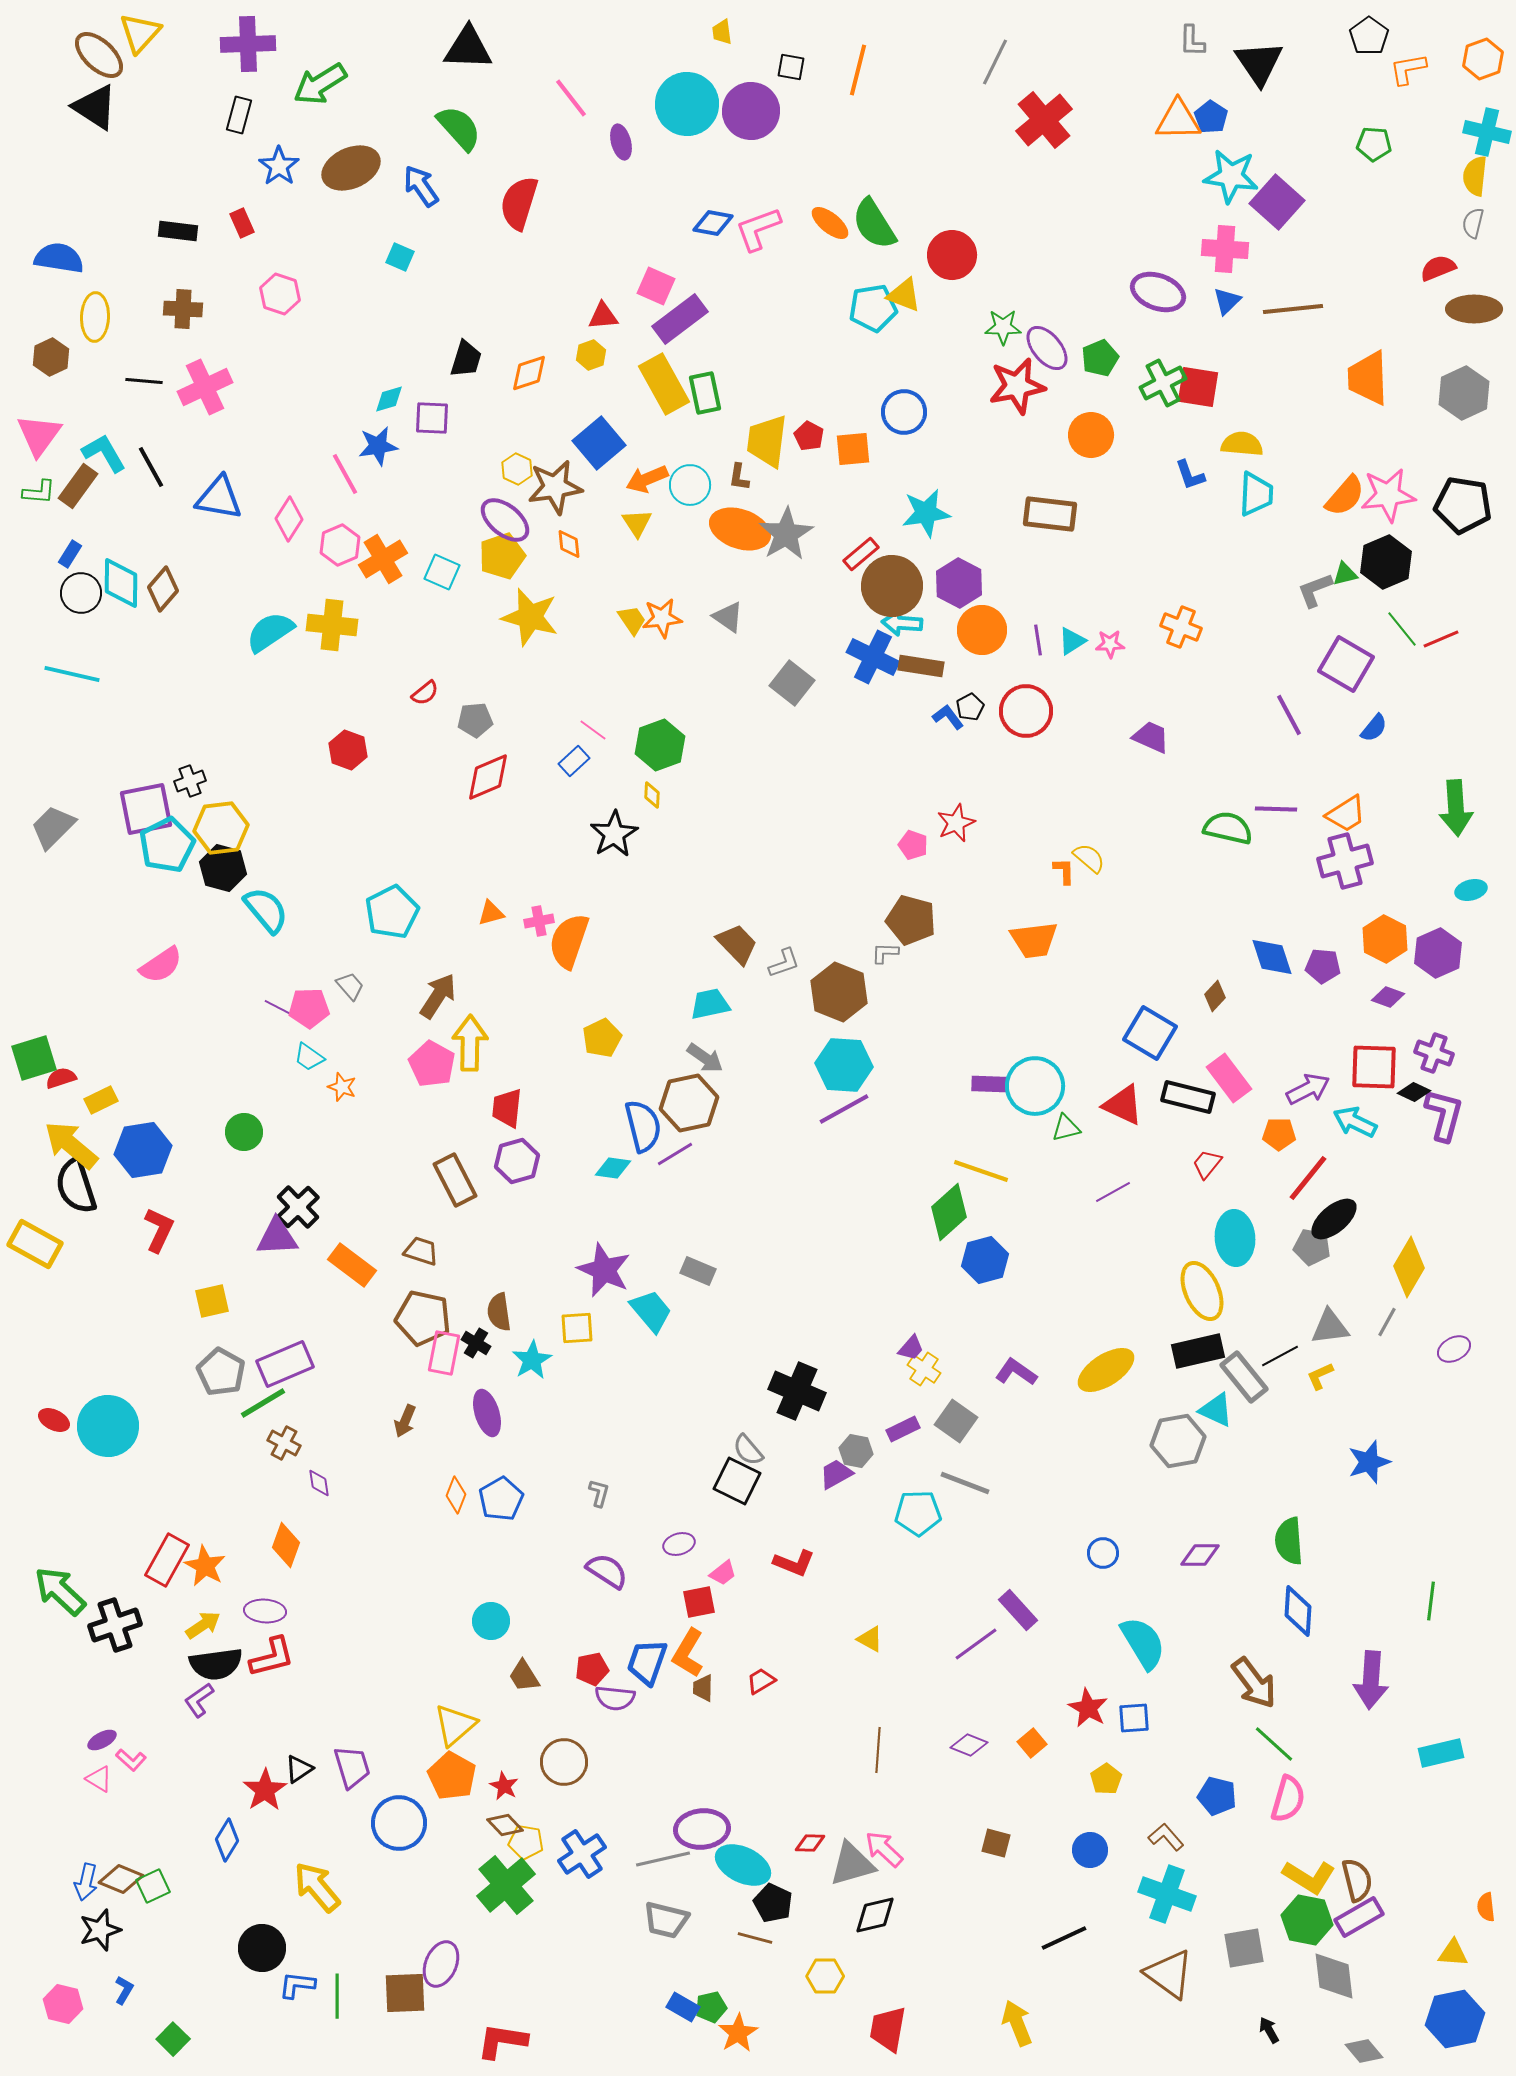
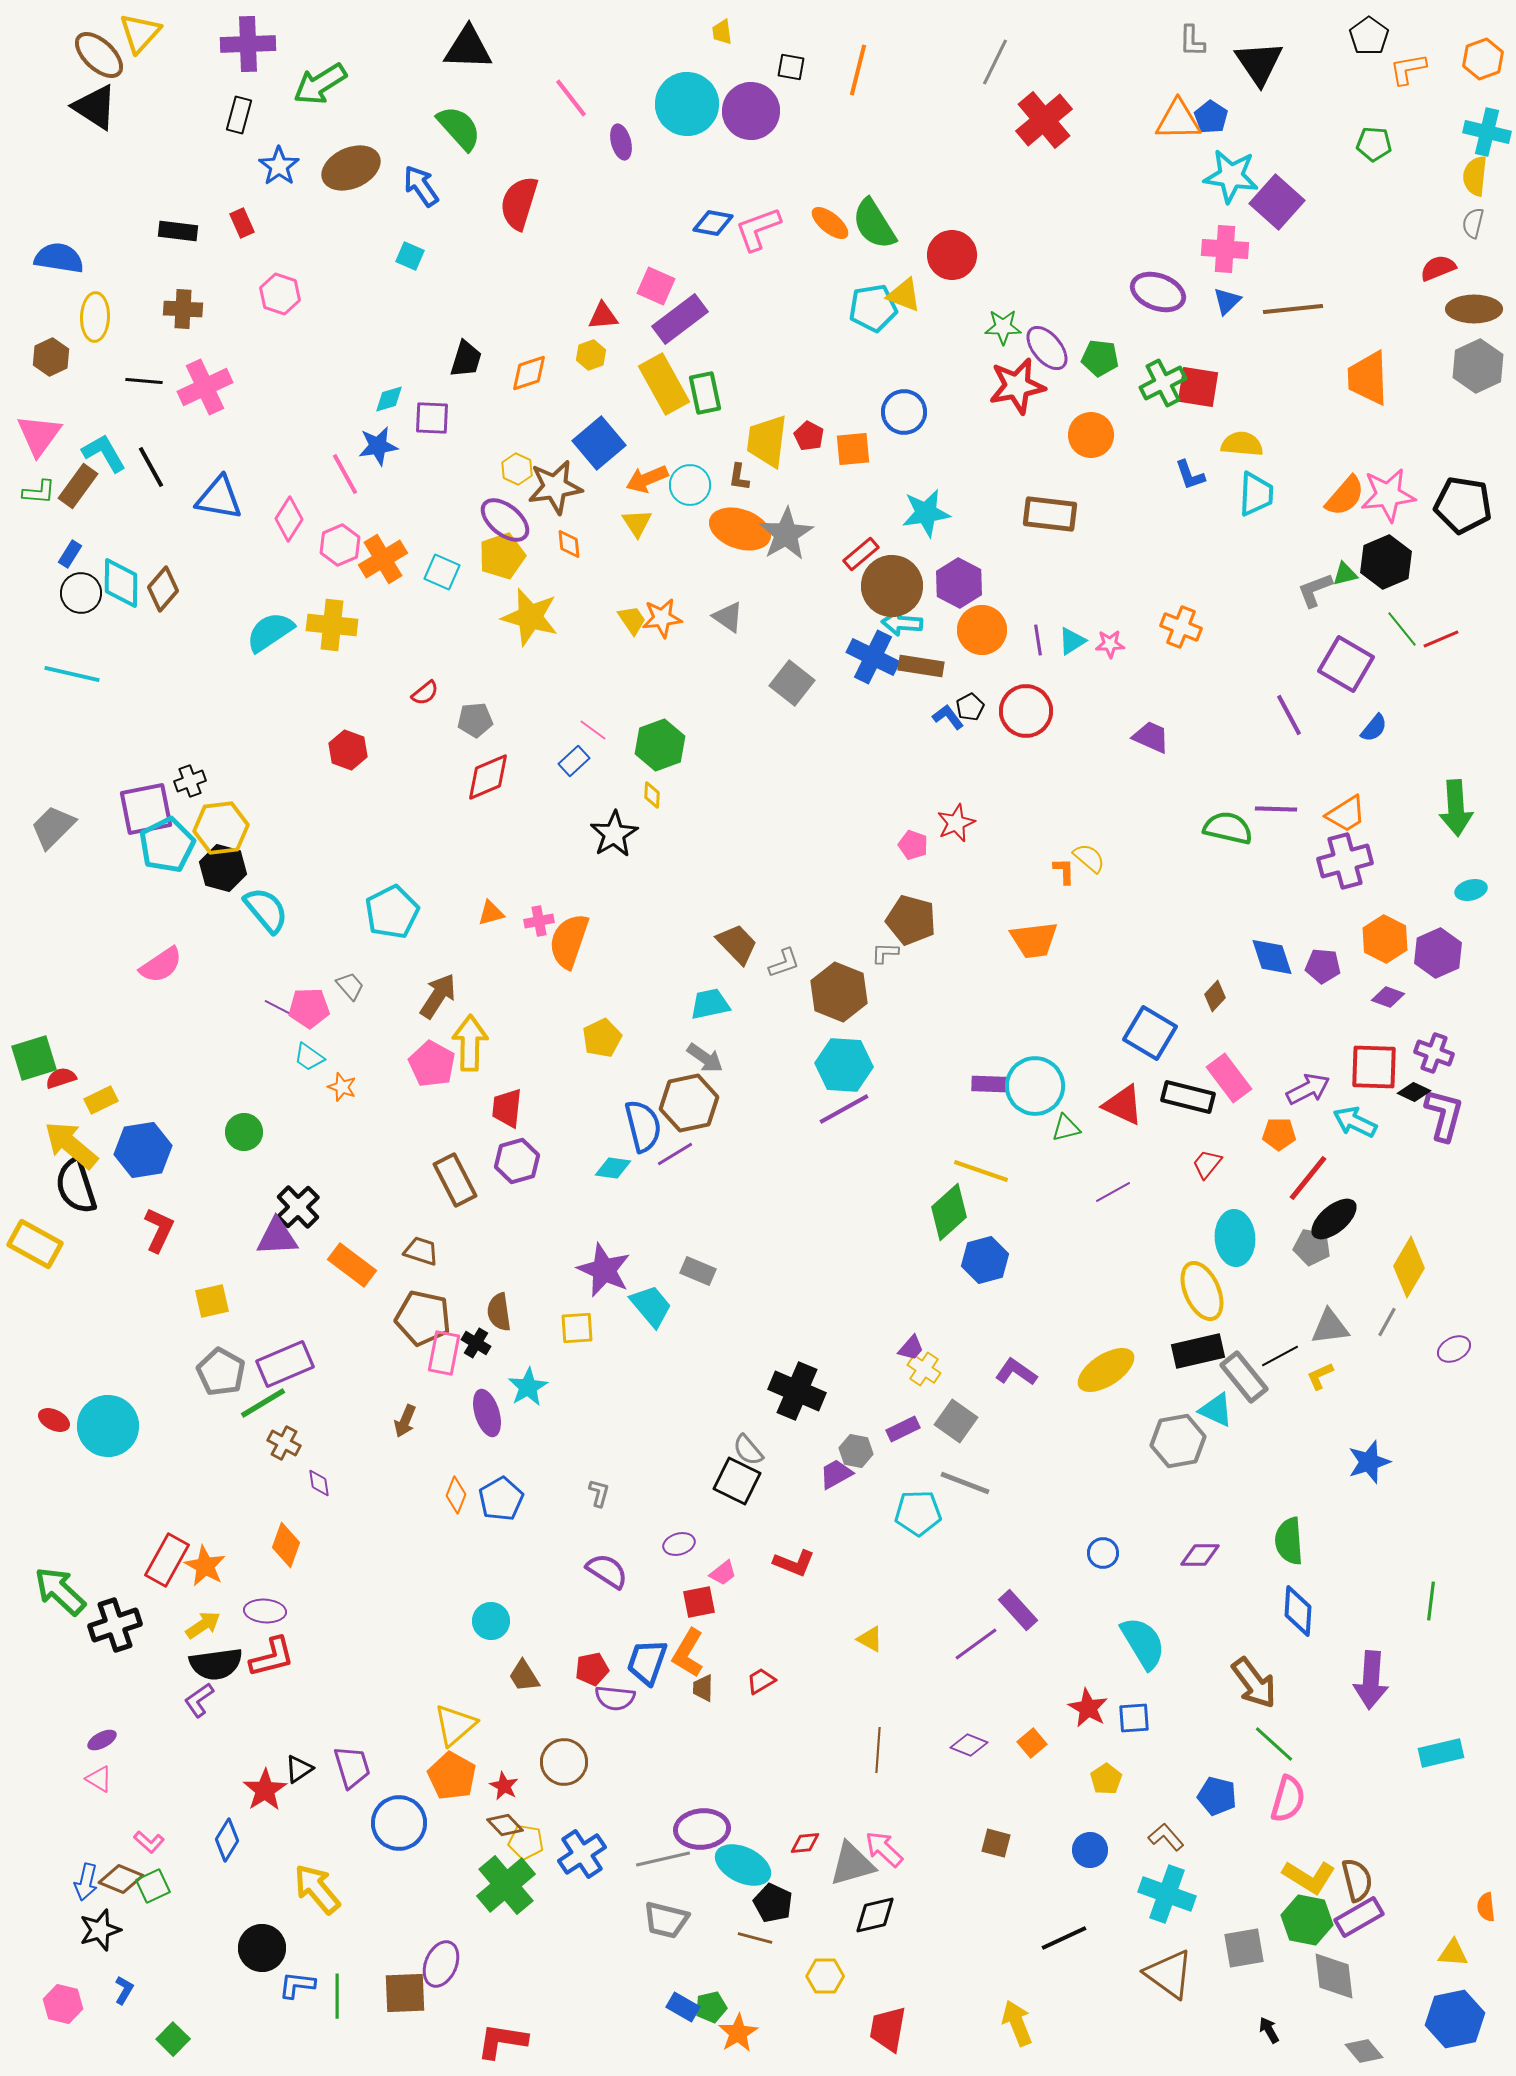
cyan square at (400, 257): moved 10 px right, 1 px up
green pentagon at (1100, 358): rotated 30 degrees clockwise
gray hexagon at (1464, 393): moved 14 px right, 27 px up
cyan trapezoid at (651, 1311): moved 5 px up
cyan star at (532, 1360): moved 4 px left, 27 px down
pink L-shape at (131, 1760): moved 18 px right, 82 px down
red diamond at (810, 1843): moved 5 px left; rotated 8 degrees counterclockwise
yellow arrow at (317, 1887): moved 2 px down
